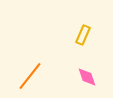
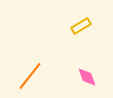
yellow rectangle: moved 2 px left, 9 px up; rotated 36 degrees clockwise
